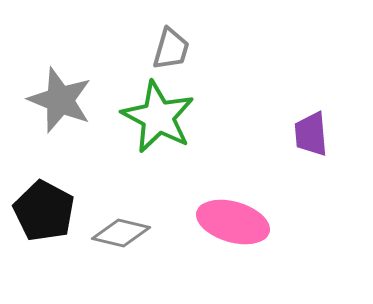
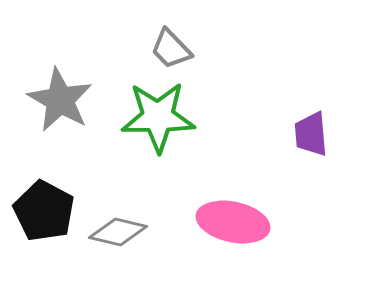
gray trapezoid: rotated 120 degrees clockwise
gray star: rotated 8 degrees clockwise
green star: rotated 28 degrees counterclockwise
pink ellipse: rotated 4 degrees counterclockwise
gray diamond: moved 3 px left, 1 px up
